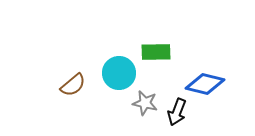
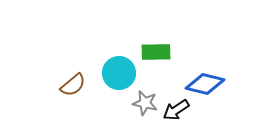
black arrow: moved 1 px left, 2 px up; rotated 36 degrees clockwise
